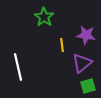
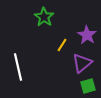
purple star: moved 1 px right; rotated 24 degrees clockwise
yellow line: rotated 40 degrees clockwise
